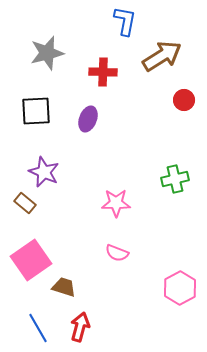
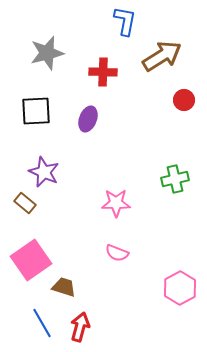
blue line: moved 4 px right, 5 px up
